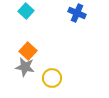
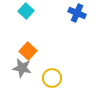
gray star: moved 3 px left, 1 px down
